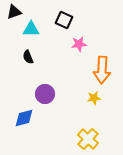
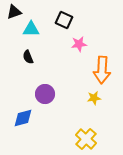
blue diamond: moved 1 px left
yellow cross: moved 2 px left
